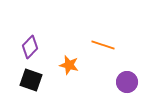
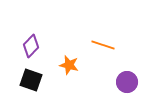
purple diamond: moved 1 px right, 1 px up
